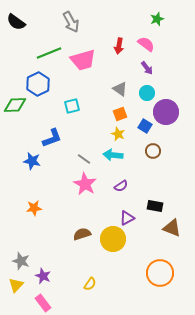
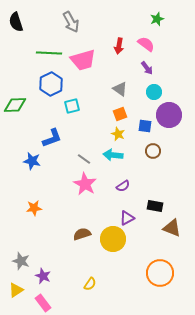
black semicircle: rotated 36 degrees clockwise
green line: rotated 25 degrees clockwise
blue hexagon: moved 13 px right
cyan circle: moved 7 px right, 1 px up
purple circle: moved 3 px right, 3 px down
blue square: rotated 24 degrees counterclockwise
purple semicircle: moved 2 px right
yellow triangle: moved 5 px down; rotated 14 degrees clockwise
